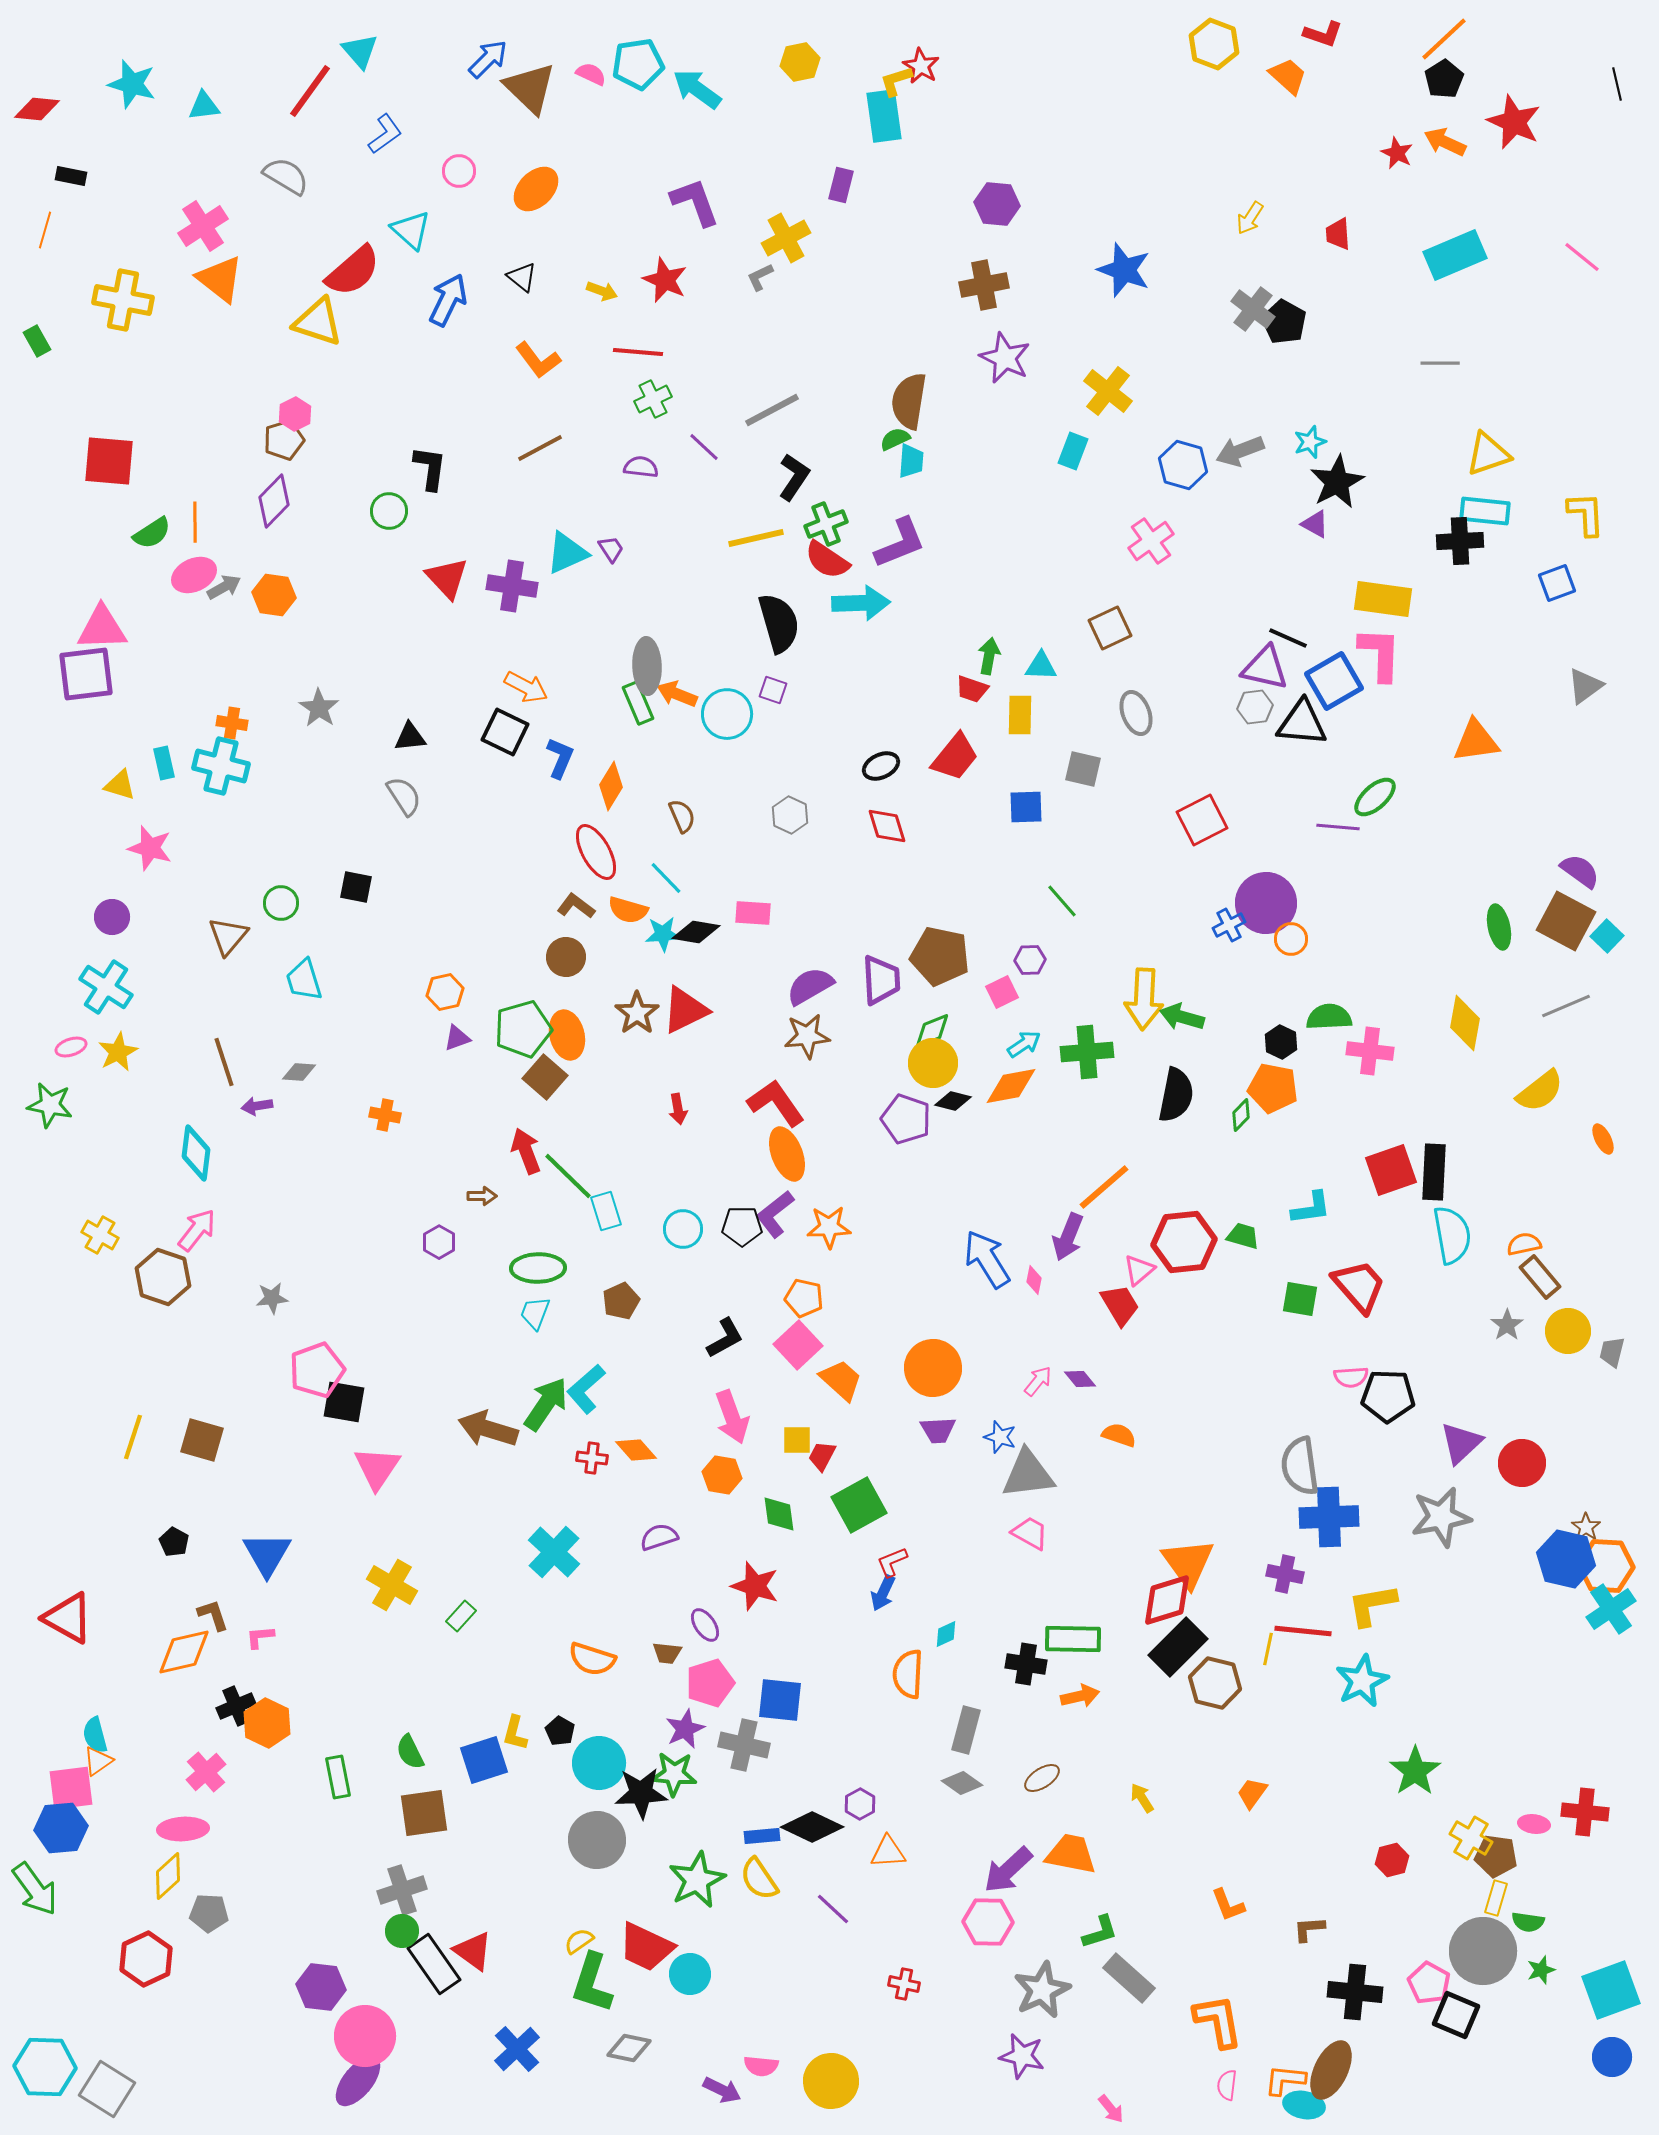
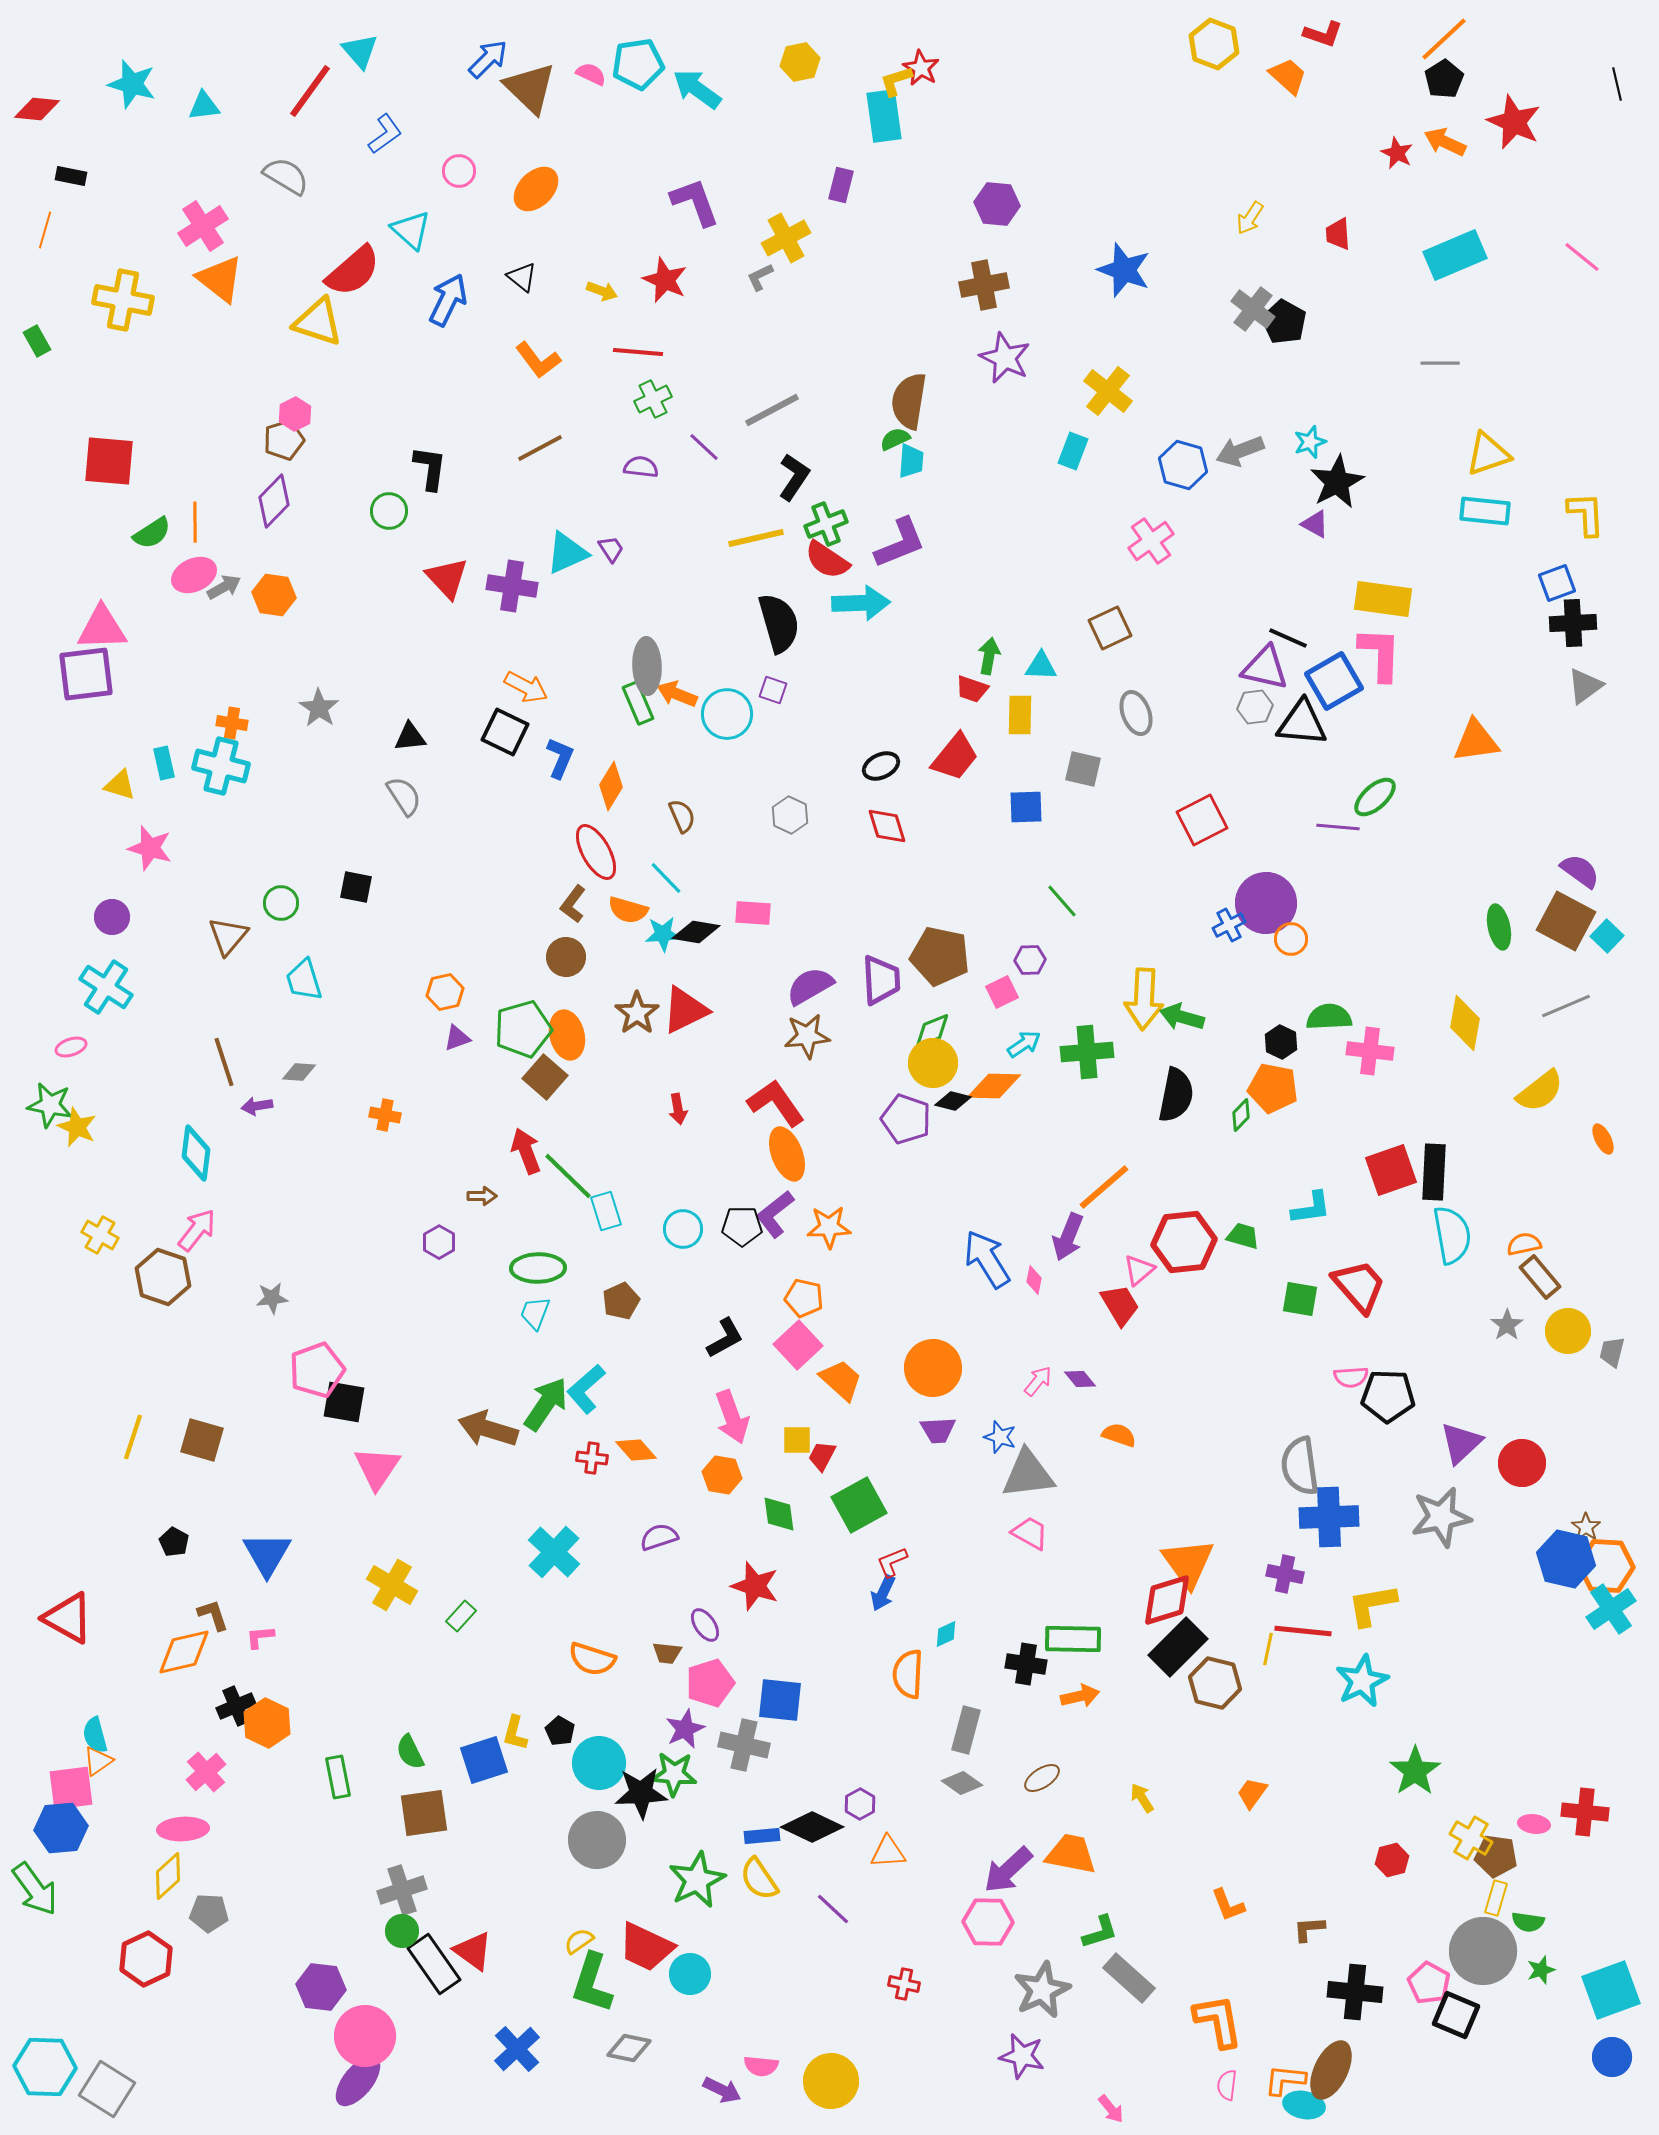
red star at (921, 66): moved 2 px down
black cross at (1460, 541): moved 113 px right, 82 px down
brown L-shape at (576, 906): moved 3 px left, 2 px up; rotated 90 degrees counterclockwise
yellow star at (118, 1052): moved 41 px left, 75 px down; rotated 21 degrees counterclockwise
orange diamond at (1011, 1086): moved 17 px left; rotated 12 degrees clockwise
